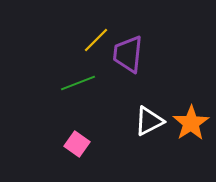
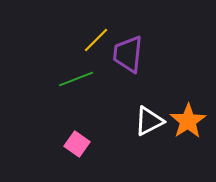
green line: moved 2 px left, 4 px up
orange star: moved 3 px left, 2 px up
